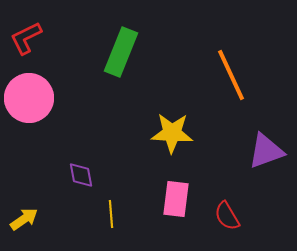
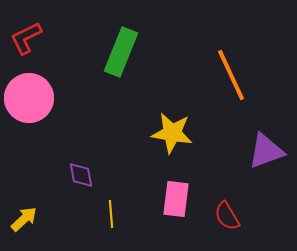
yellow star: rotated 6 degrees clockwise
yellow arrow: rotated 8 degrees counterclockwise
